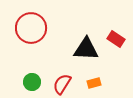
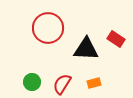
red circle: moved 17 px right
